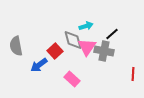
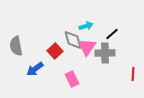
gray cross: moved 1 px right, 2 px down; rotated 12 degrees counterclockwise
blue arrow: moved 4 px left, 4 px down
pink rectangle: rotated 21 degrees clockwise
